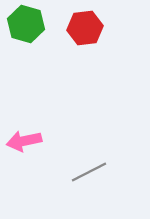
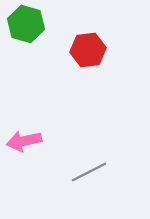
red hexagon: moved 3 px right, 22 px down
